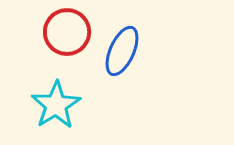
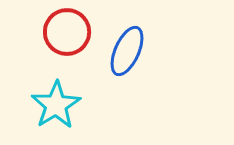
blue ellipse: moved 5 px right
